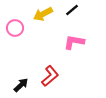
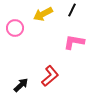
black line: rotated 24 degrees counterclockwise
